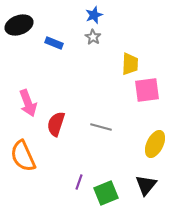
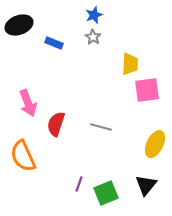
purple line: moved 2 px down
